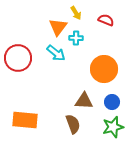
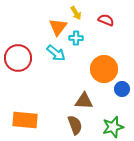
blue circle: moved 10 px right, 13 px up
brown semicircle: moved 2 px right, 1 px down
